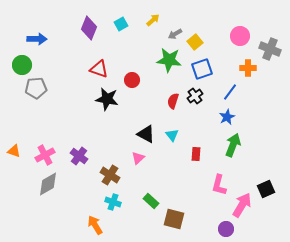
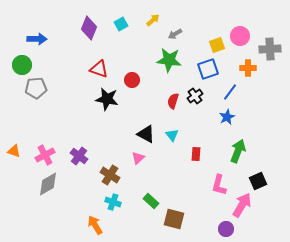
yellow square: moved 22 px right, 3 px down; rotated 21 degrees clockwise
gray cross: rotated 25 degrees counterclockwise
blue square: moved 6 px right
green arrow: moved 5 px right, 6 px down
black square: moved 8 px left, 8 px up
